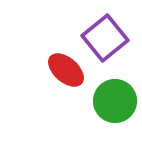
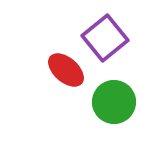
green circle: moved 1 px left, 1 px down
